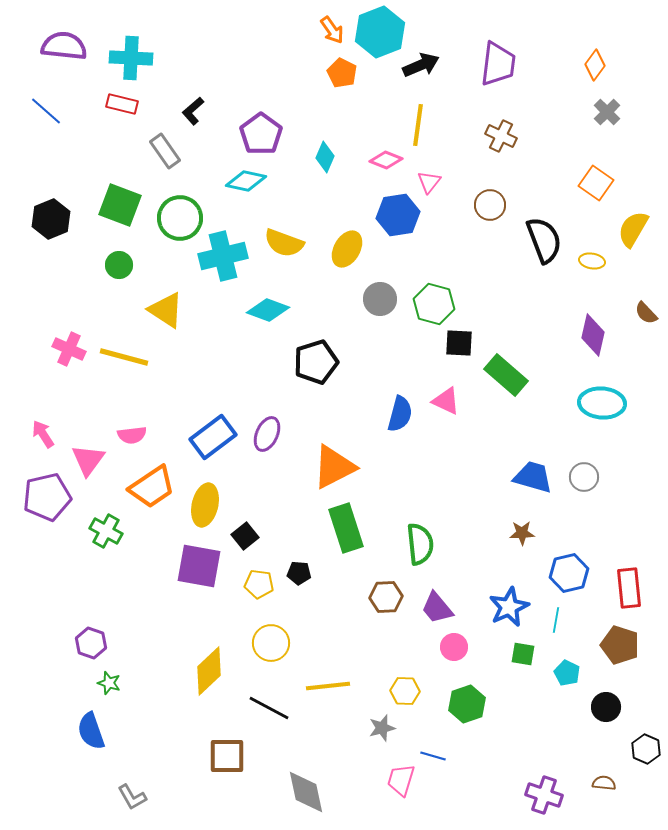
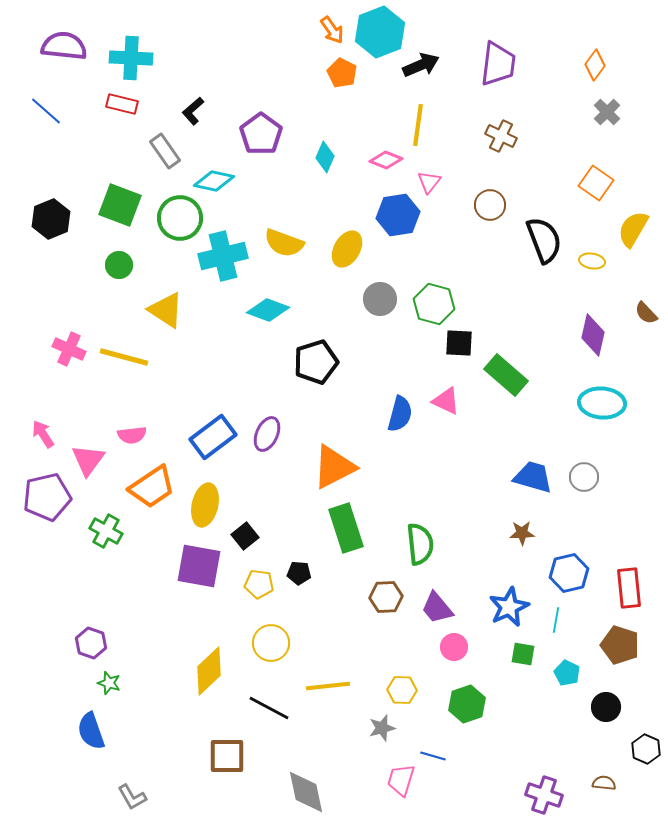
cyan diamond at (246, 181): moved 32 px left
yellow hexagon at (405, 691): moved 3 px left, 1 px up
